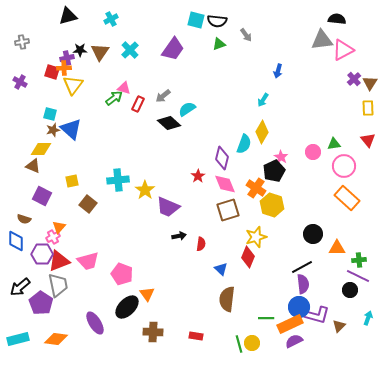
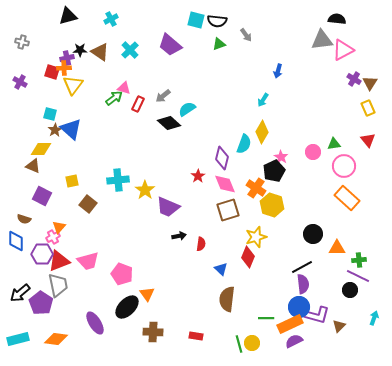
gray cross at (22, 42): rotated 24 degrees clockwise
purple trapezoid at (173, 49): moved 3 px left, 4 px up; rotated 95 degrees clockwise
brown triangle at (100, 52): rotated 30 degrees counterclockwise
purple cross at (354, 79): rotated 16 degrees counterclockwise
yellow rectangle at (368, 108): rotated 21 degrees counterclockwise
brown star at (53, 130): moved 2 px right; rotated 16 degrees counterclockwise
black arrow at (20, 287): moved 6 px down
cyan arrow at (368, 318): moved 6 px right
